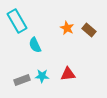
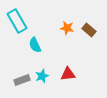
orange star: rotated 16 degrees counterclockwise
cyan star: rotated 24 degrees counterclockwise
